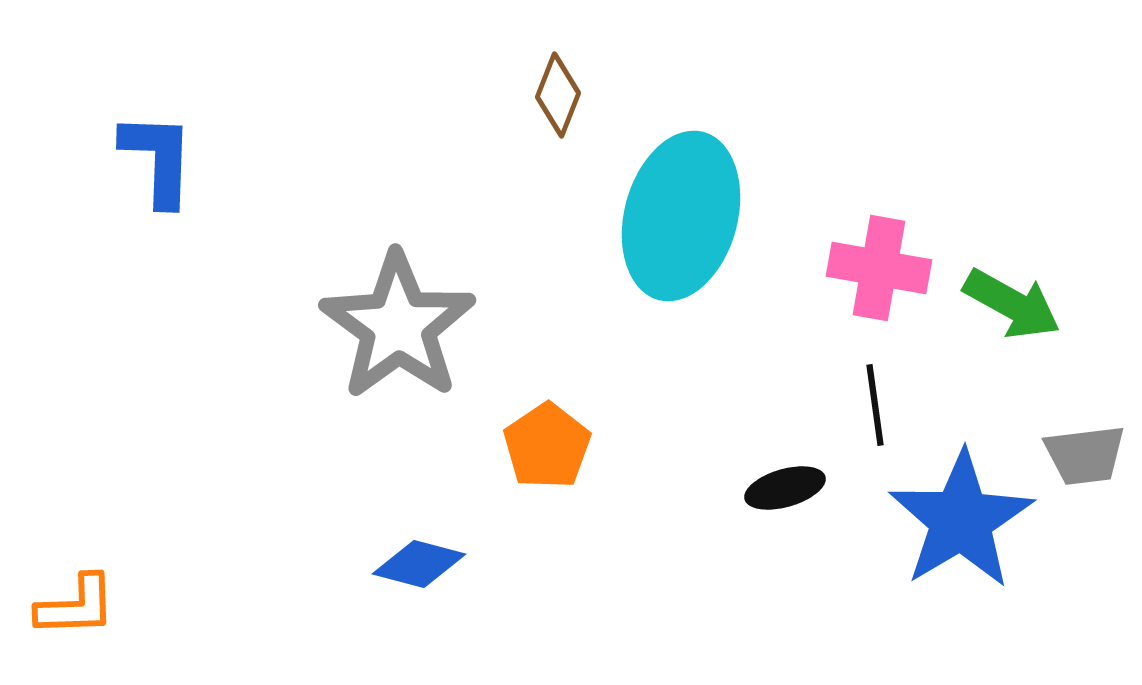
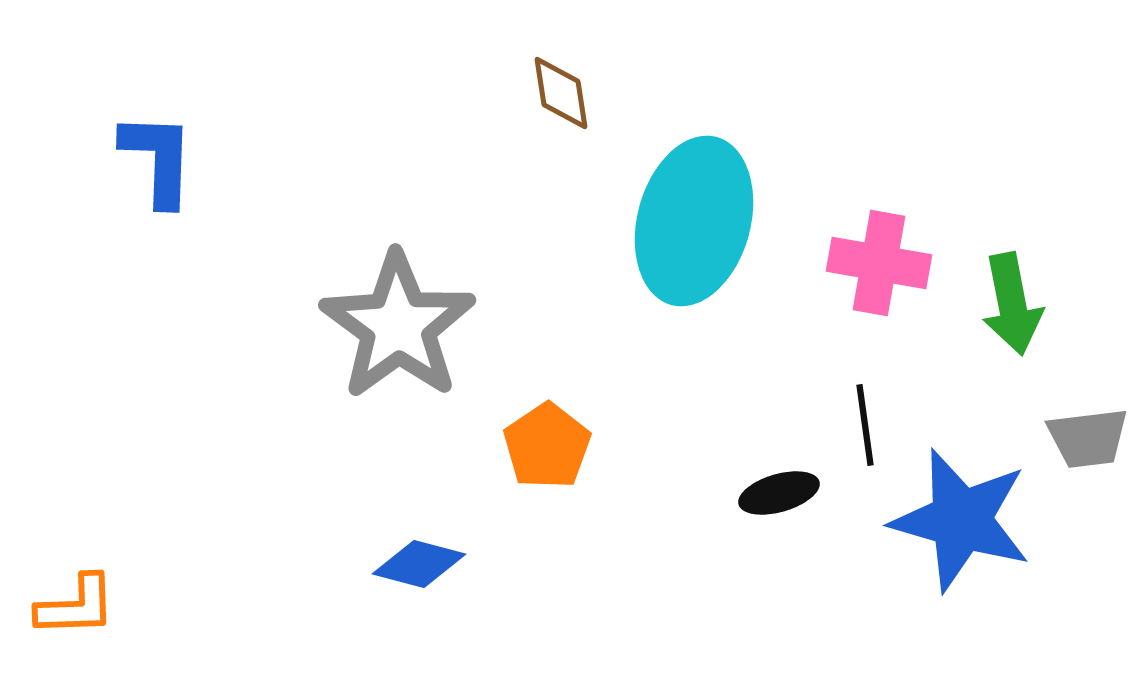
brown diamond: moved 3 px right, 2 px up; rotated 30 degrees counterclockwise
cyan ellipse: moved 13 px right, 5 px down
pink cross: moved 5 px up
green arrow: rotated 50 degrees clockwise
black line: moved 10 px left, 20 px down
gray trapezoid: moved 3 px right, 17 px up
black ellipse: moved 6 px left, 5 px down
blue star: rotated 25 degrees counterclockwise
